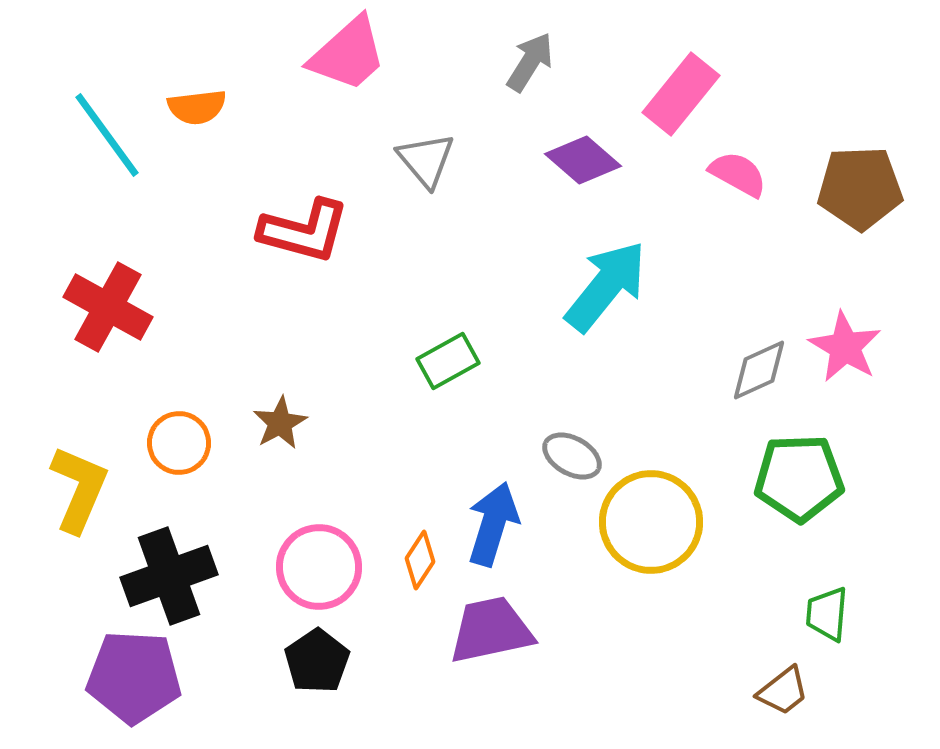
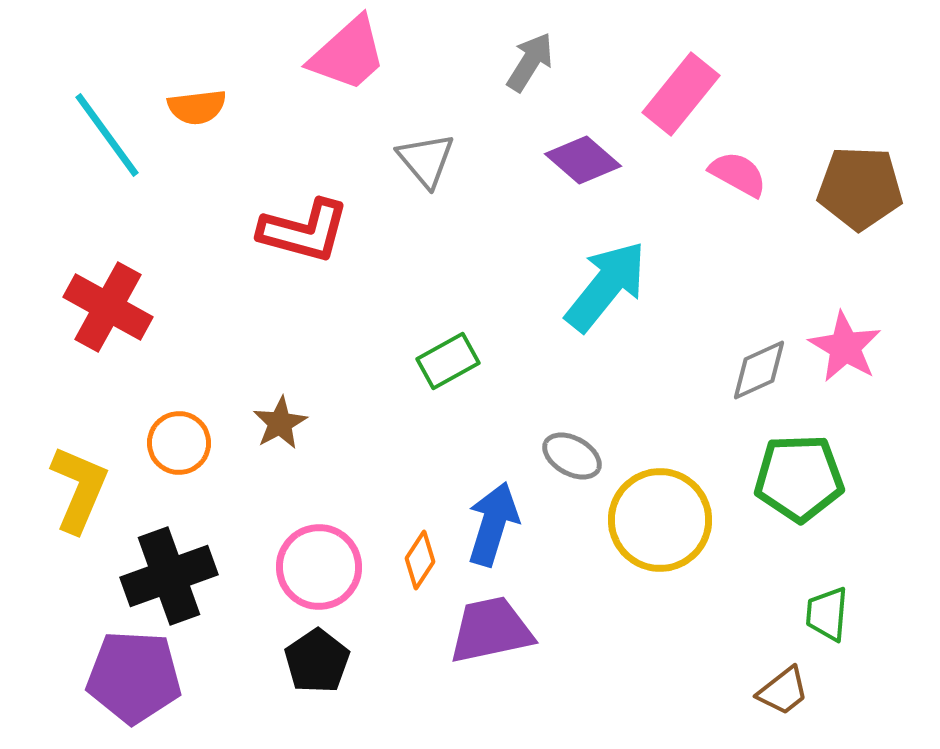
brown pentagon: rotated 4 degrees clockwise
yellow circle: moved 9 px right, 2 px up
